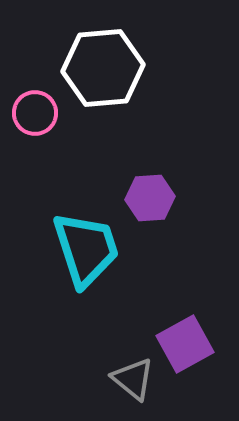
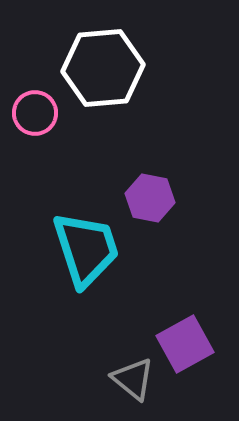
purple hexagon: rotated 15 degrees clockwise
